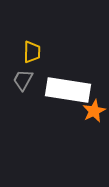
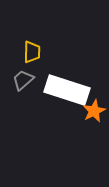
gray trapezoid: rotated 20 degrees clockwise
white rectangle: moved 1 px left; rotated 9 degrees clockwise
